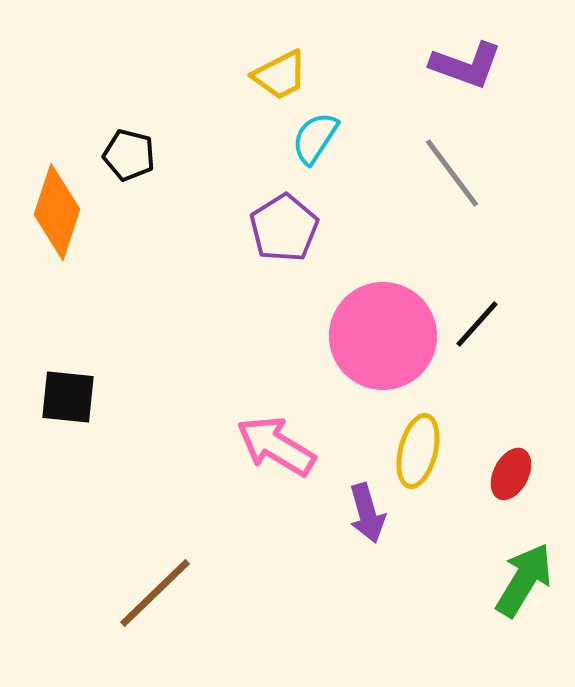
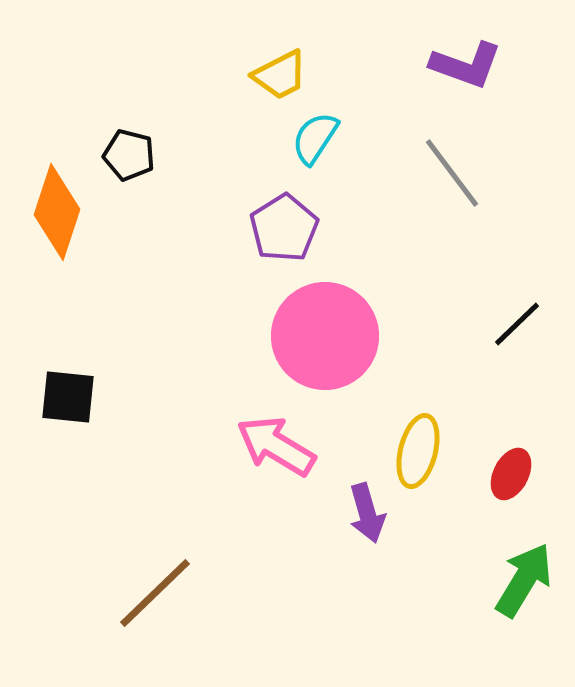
black line: moved 40 px right; rotated 4 degrees clockwise
pink circle: moved 58 px left
